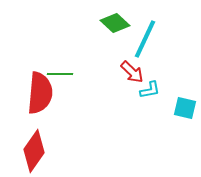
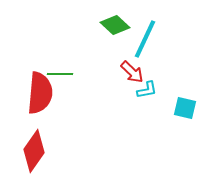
green diamond: moved 2 px down
cyan L-shape: moved 3 px left
